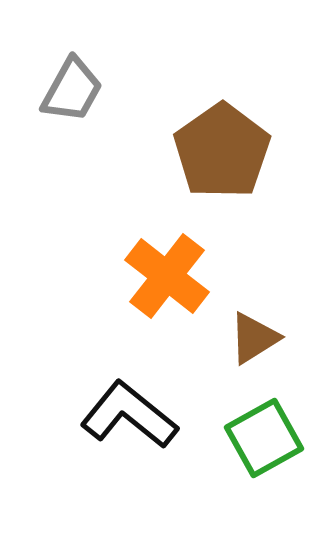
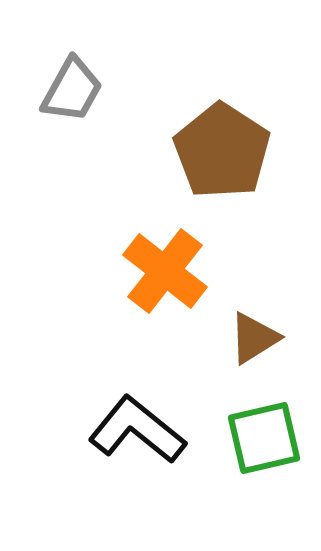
brown pentagon: rotated 4 degrees counterclockwise
orange cross: moved 2 px left, 5 px up
black L-shape: moved 8 px right, 15 px down
green square: rotated 16 degrees clockwise
